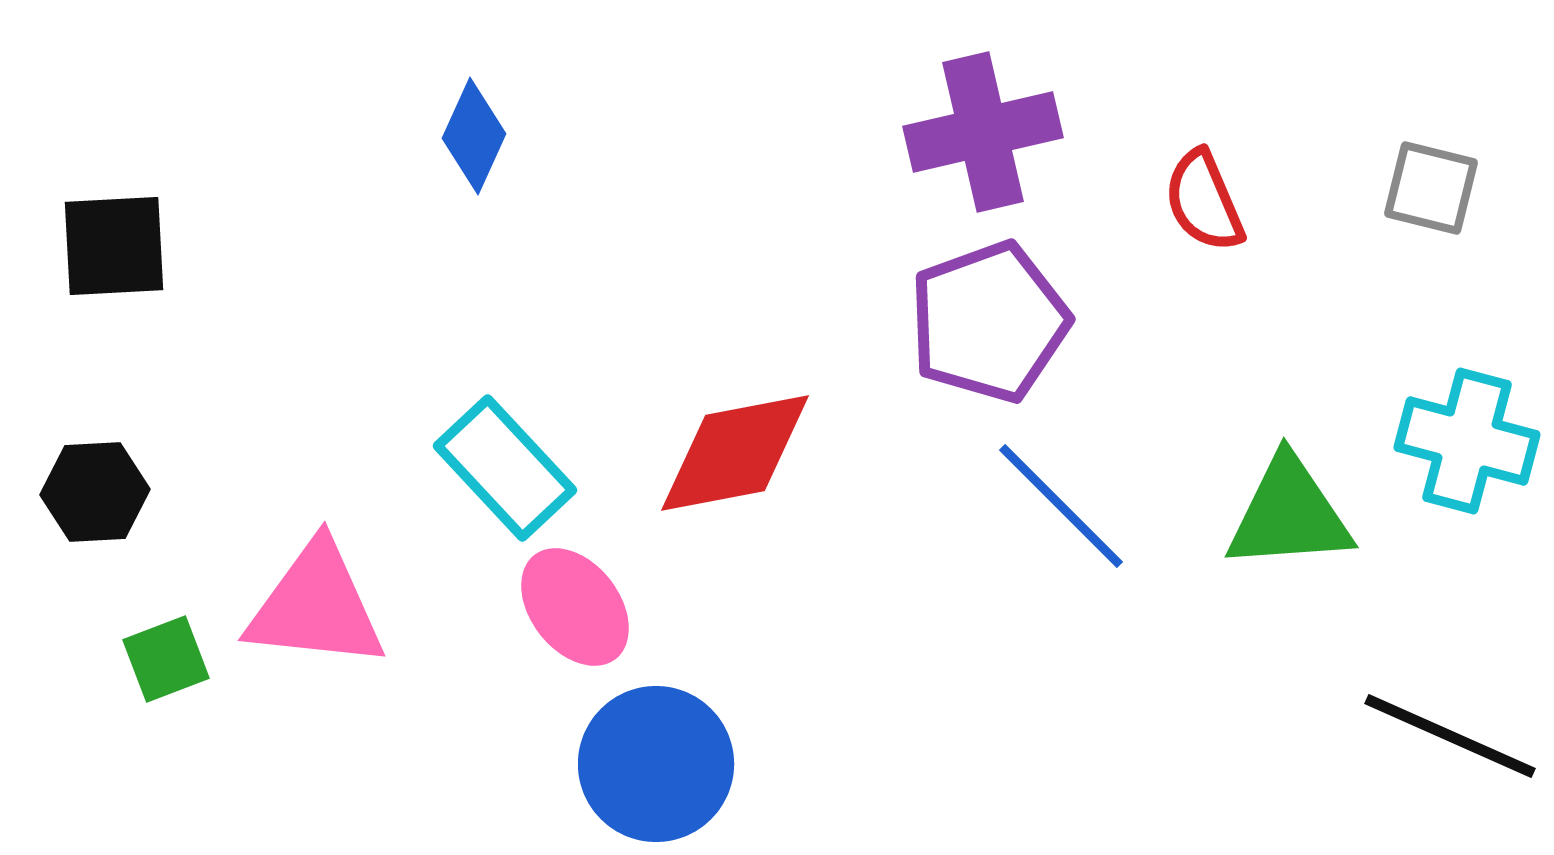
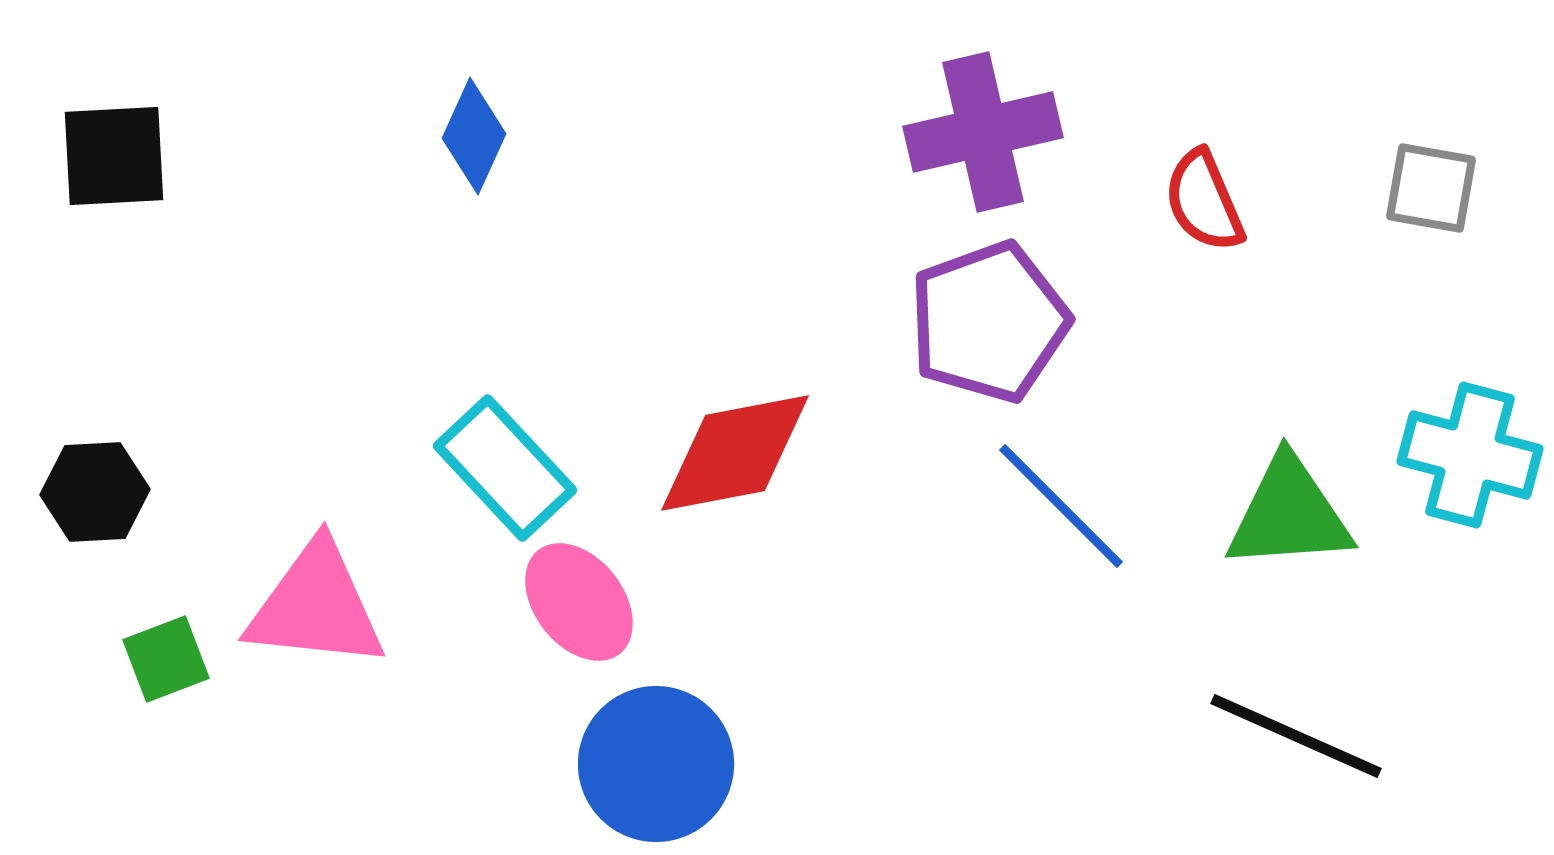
gray square: rotated 4 degrees counterclockwise
black square: moved 90 px up
cyan cross: moved 3 px right, 14 px down
pink ellipse: moved 4 px right, 5 px up
black line: moved 154 px left
